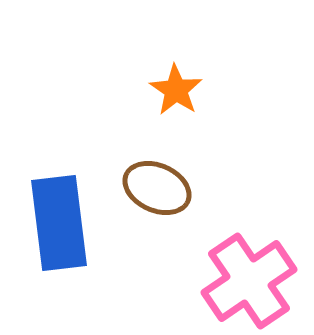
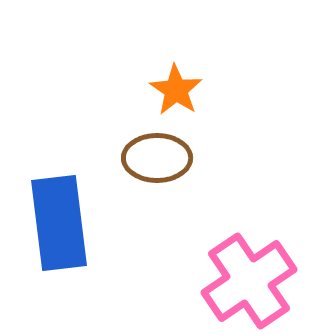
brown ellipse: moved 30 px up; rotated 24 degrees counterclockwise
